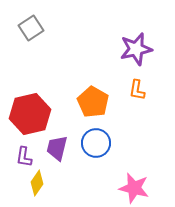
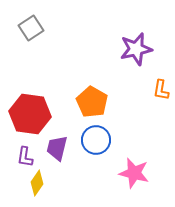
orange L-shape: moved 24 px right
orange pentagon: moved 1 px left
red hexagon: rotated 21 degrees clockwise
blue circle: moved 3 px up
purple L-shape: moved 1 px right
pink star: moved 15 px up
